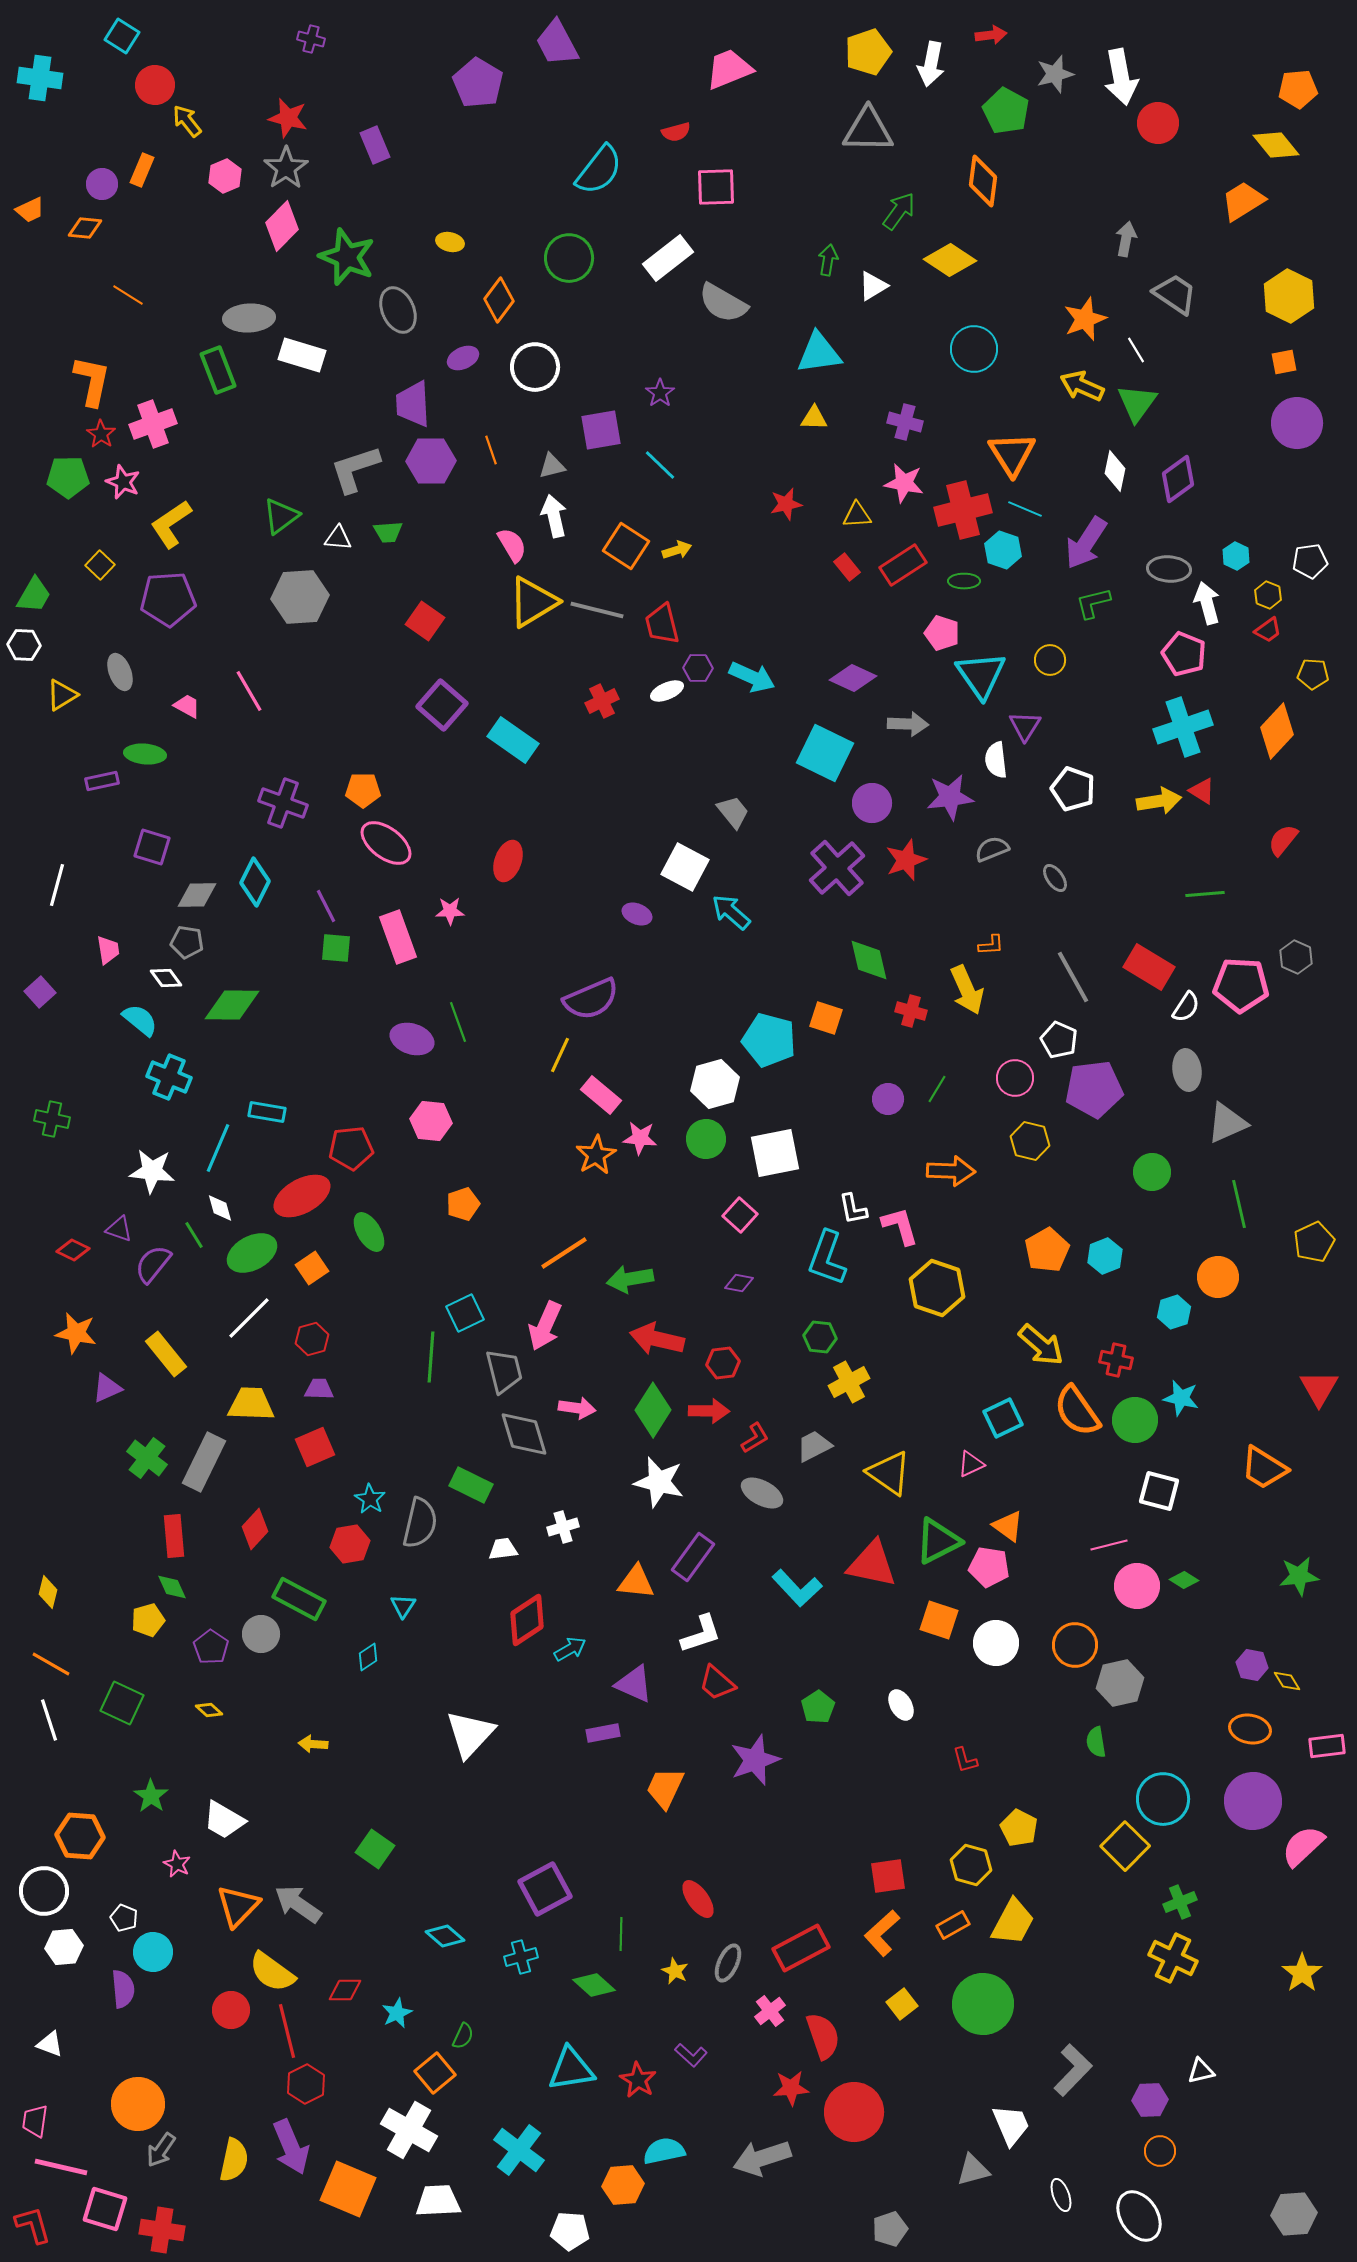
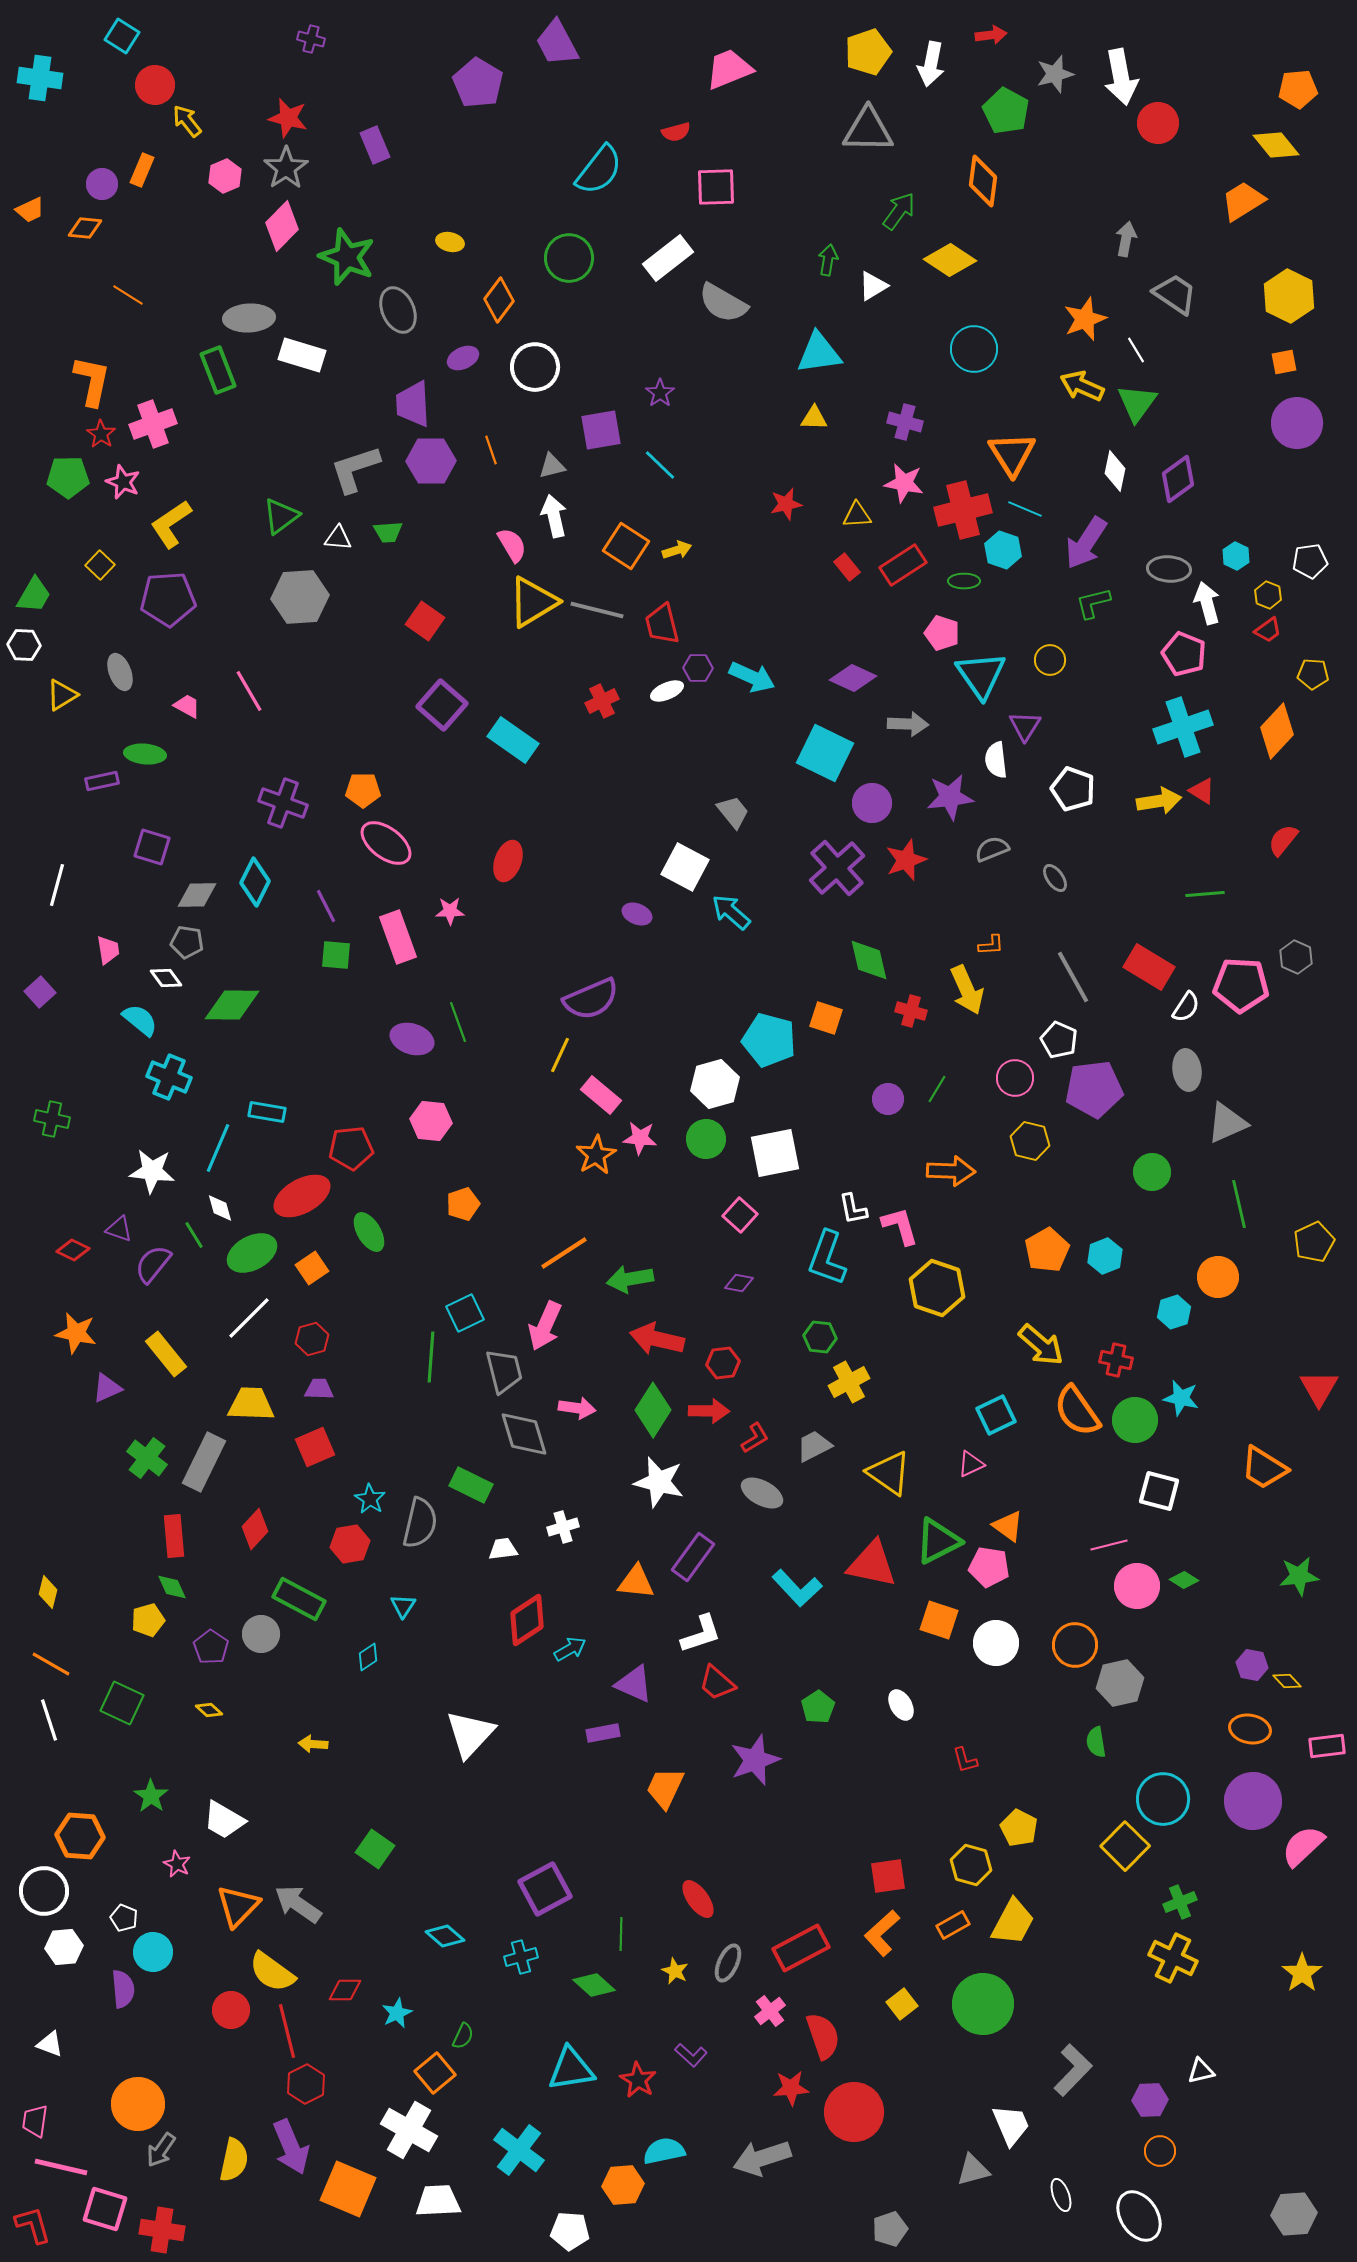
green square at (336, 948): moved 7 px down
cyan square at (1003, 1418): moved 7 px left, 3 px up
yellow diamond at (1287, 1681): rotated 12 degrees counterclockwise
